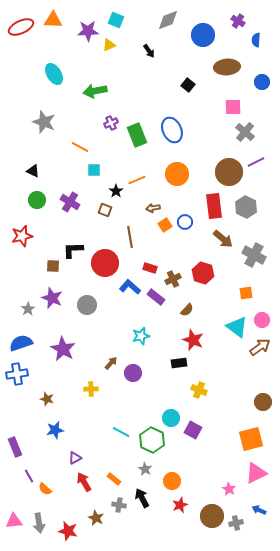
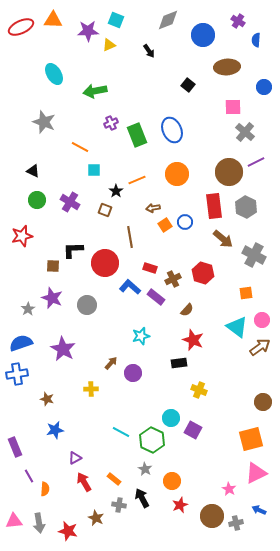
blue circle at (262, 82): moved 2 px right, 5 px down
orange semicircle at (45, 489): rotated 128 degrees counterclockwise
